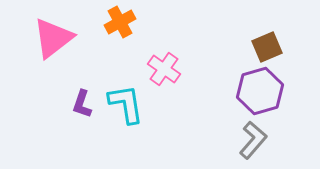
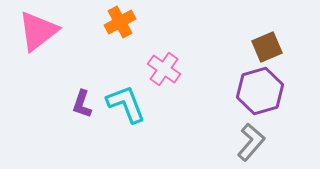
pink triangle: moved 15 px left, 7 px up
cyan L-shape: rotated 12 degrees counterclockwise
gray L-shape: moved 2 px left, 2 px down
